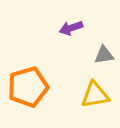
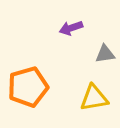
gray triangle: moved 1 px right, 1 px up
yellow triangle: moved 1 px left, 3 px down
